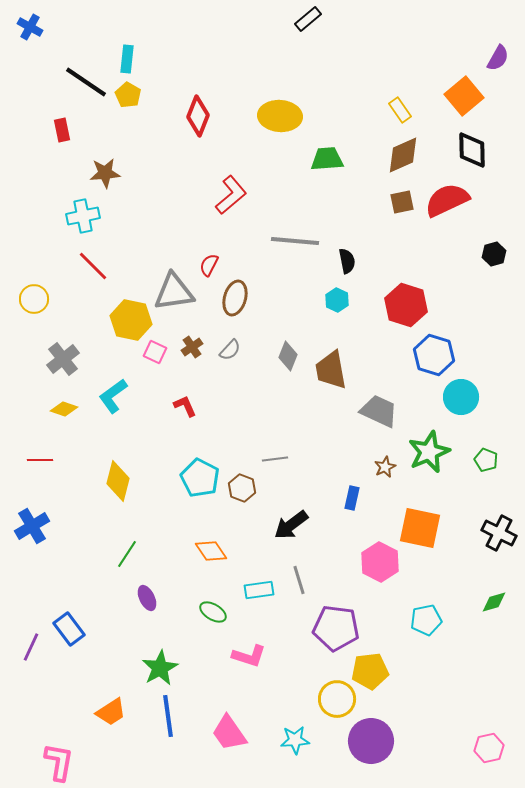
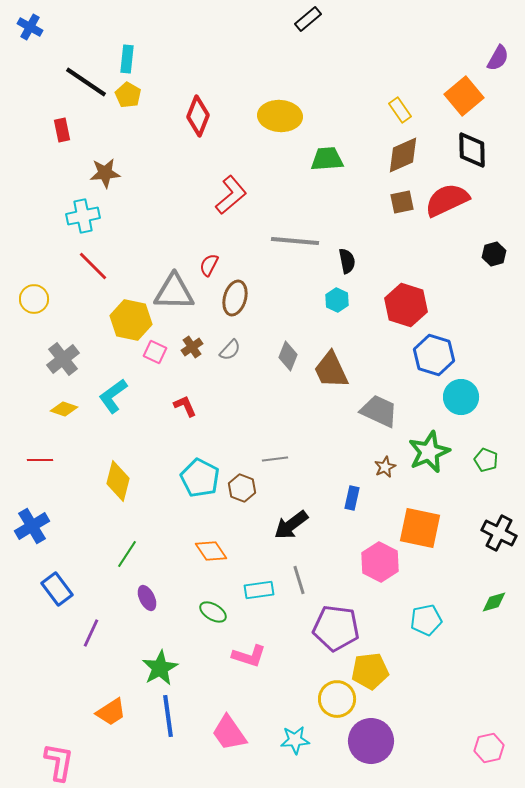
gray triangle at (174, 292): rotated 9 degrees clockwise
brown trapezoid at (331, 370): rotated 15 degrees counterclockwise
blue rectangle at (69, 629): moved 12 px left, 40 px up
purple line at (31, 647): moved 60 px right, 14 px up
